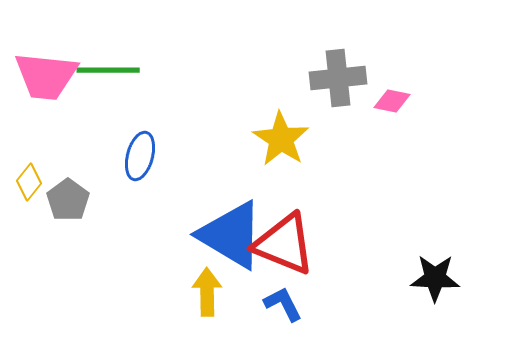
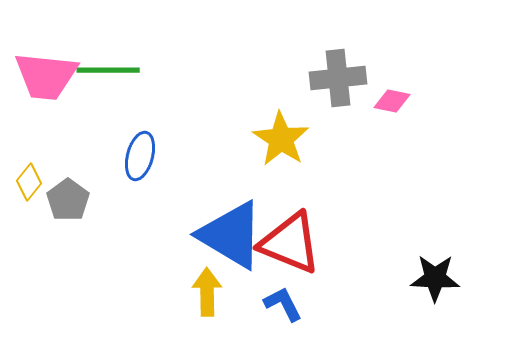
red triangle: moved 6 px right, 1 px up
